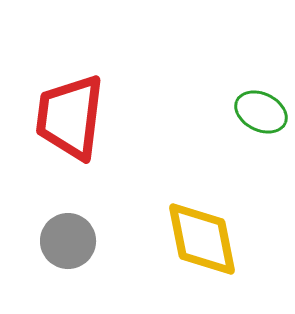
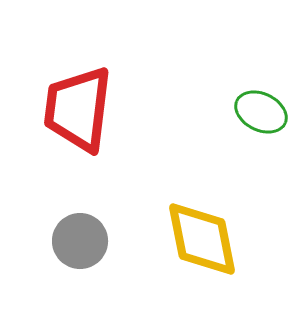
red trapezoid: moved 8 px right, 8 px up
gray circle: moved 12 px right
